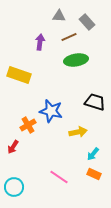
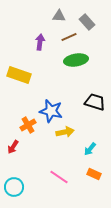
yellow arrow: moved 13 px left
cyan arrow: moved 3 px left, 5 px up
